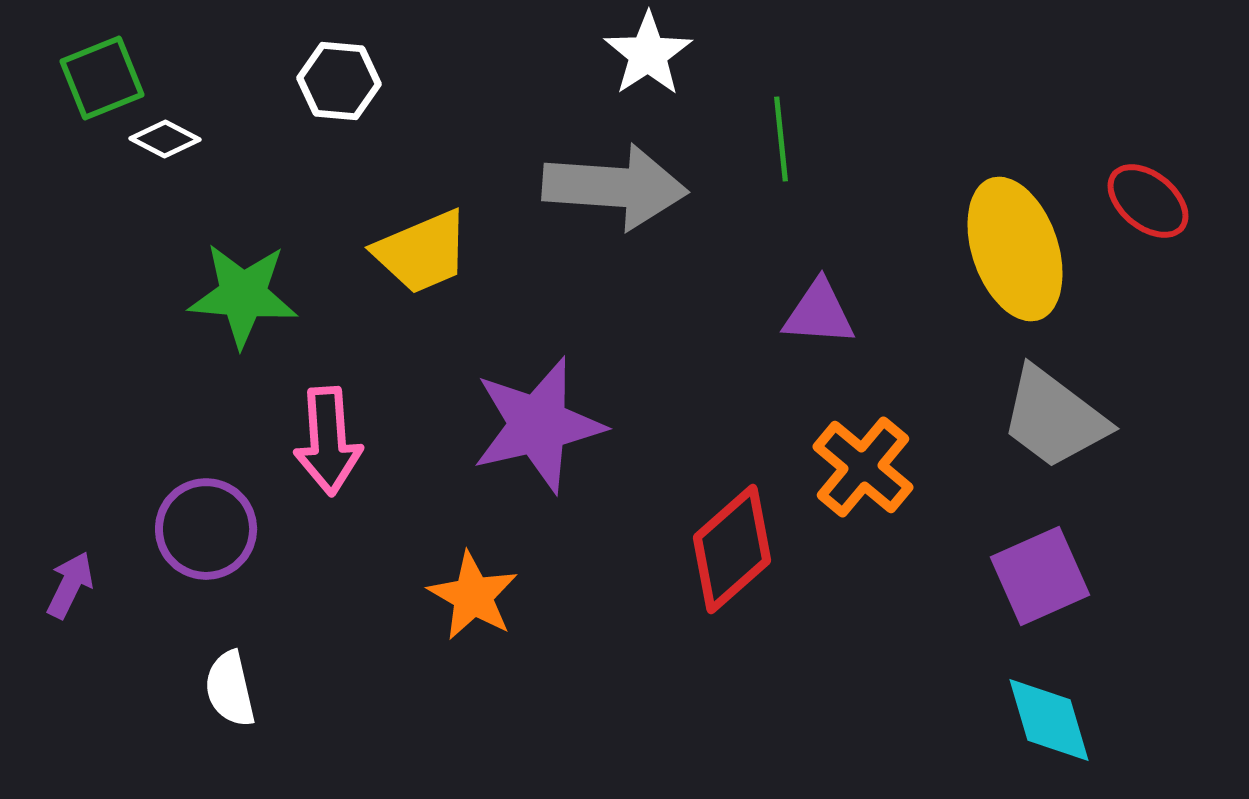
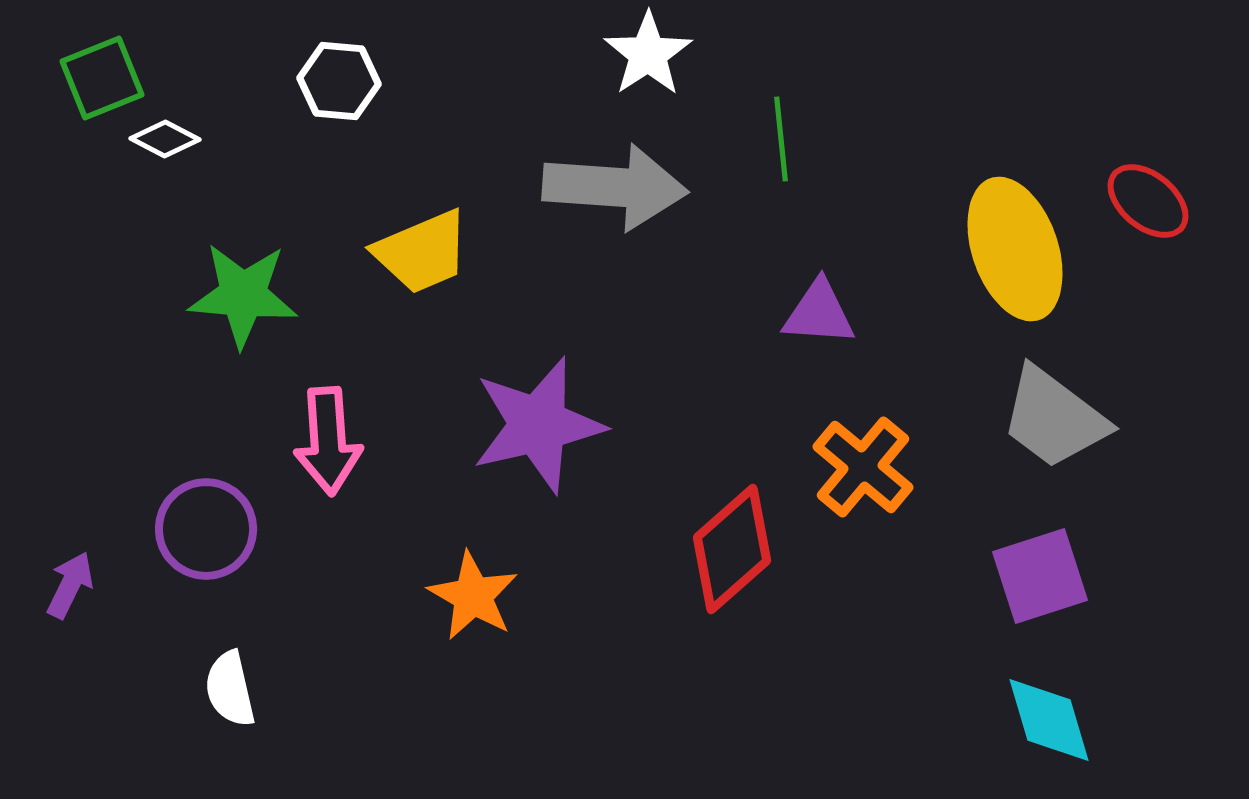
purple square: rotated 6 degrees clockwise
